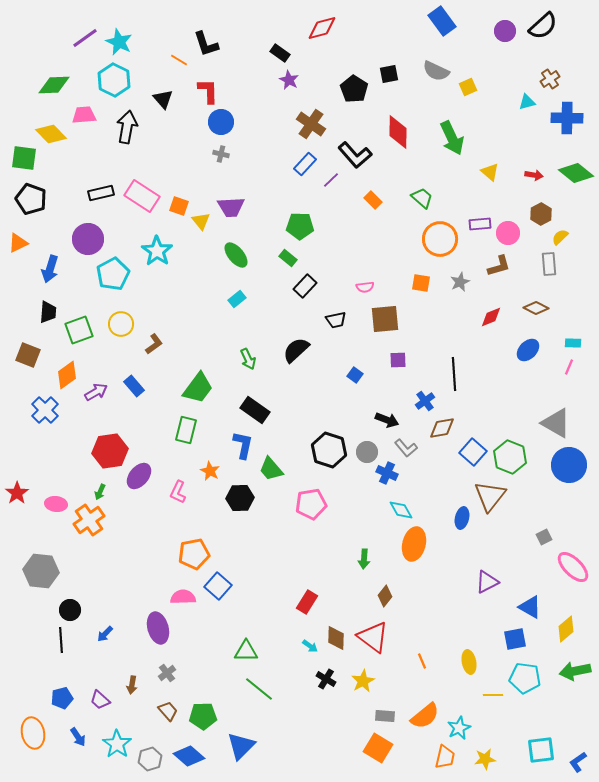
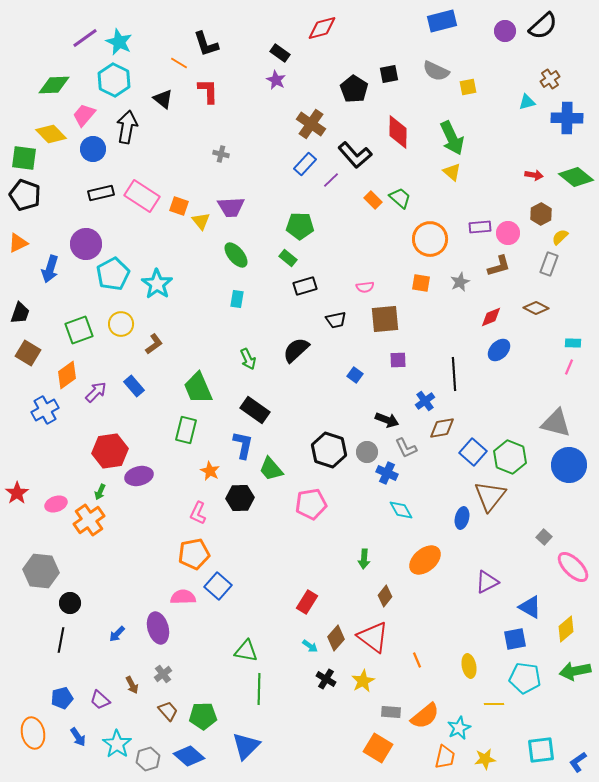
blue rectangle at (442, 21): rotated 68 degrees counterclockwise
orange line at (179, 60): moved 3 px down
purple star at (289, 80): moved 13 px left
yellow square at (468, 87): rotated 12 degrees clockwise
black triangle at (163, 99): rotated 10 degrees counterclockwise
pink trapezoid at (84, 115): rotated 45 degrees counterclockwise
blue circle at (221, 122): moved 128 px left, 27 px down
yellow triangle at (490, 172): moved 38 px left
green diamond at (576, 173): moved 4 px down
green trapezoid at (422, 198): moved 22 px left
black pentagon at (31, 199): moved 6 px left, 4 px up
purple rectangle at (480, 224): moved 3 px down
purple circle at (88, 239): moved 2 px left, 5 px down
orange circle at (440, 239): moved 10 px left
cyan star at (157, 251): moved 33 px down
gray rectangle at (549, 264): rotated 25 degrees clockwise
black rectangle at (305, 286): rotated 30 degrees clockwise
cyan rectangle at (237, 299): rotated 42 degrees counterclockwise
black trapezoid at (48, 312): moved 28 px left, 1 px down; rotated 15 degrees clockwise
blue ellipse at (528, 350): moved 29 px left
brown square at (28, 355): moved 2 px up; rotated 10 degrees clockwise
green trapezoid at (198, 388): rotated 120 degrees clockwise
purple arrow at (96, 392): rotated 15 degrees counterclockwise
blue cross at (45, 410): rotated 16 degrees clockwise
gray triangle at (556, 423): rotated 16 degrees counterclockwise
gray L-shape at (406, 448): rotated 15 degrees clockwise
purple ellipse at (139, 476): rotated 36 degrees clockwise
pink L-shape at (178, 492): moved 20 px right, 21 px down
pink ellipse at (56, 504): rotated 25 degrees counterclockwise
gray square at (544, 537): rotated 21 degrees counterclockwise
orange ellipse at (414, 544): moved 11 px right, 16 px down; rotated 36 degrees clockwise
black circle at (70, 610): moved 7 px up
blue arrow at (105, 634): moved 12 px right
brown diamond at (336, 638): rotated 40 degrees clockwise
black line at (61, 640): rotated 15 degrees clockwise
green triangle at (246, 651): rotated 10 degrees clockwise
orange line at (422, 661): moved 5 px left, 1 px up
yellow ellipse at (469, 662): moved 4 px down
gray cross at (167, 673): moved 4 px left, 1 px down
brown arrow at (132, 685): rotated 36 degrees counterclockwise
green line at (259, 689): rotated 52 degrees clockwise
yellow line at (493, 695): moved 1 px right, 9 px down
gray rectangle at (385, 716): moved 6 px right, 4 px up
blue triangle at (241, 746): moved 5 px right
gray hexagon at (150, 759): moved 2 px left
